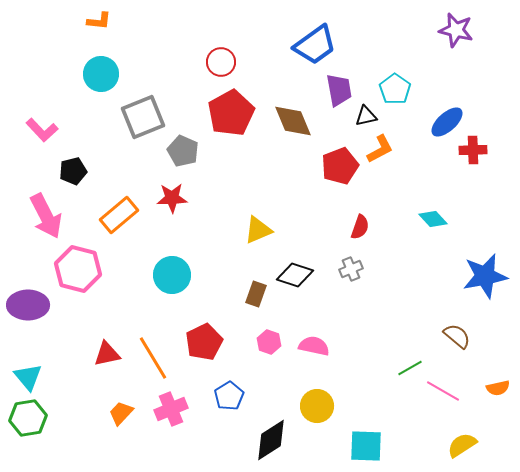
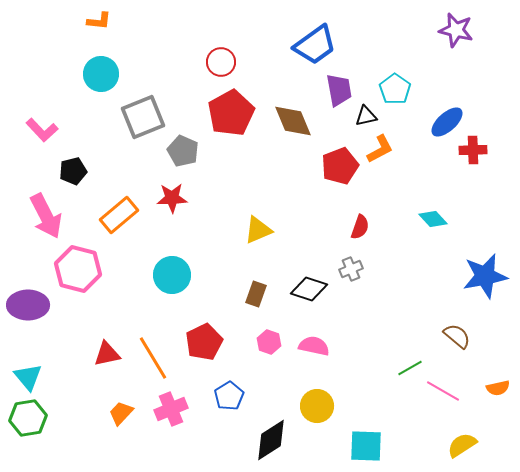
black diamond at (295, 275): moved 14 px right, 14 px down
